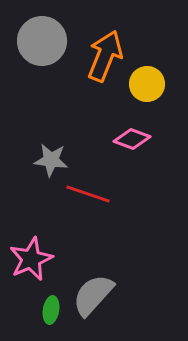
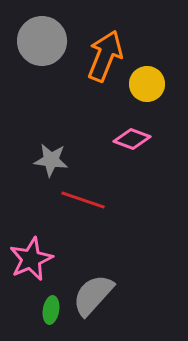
red line: moved 5 px left, 6 px down
